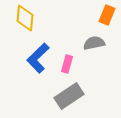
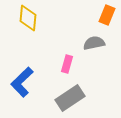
yellow diamond: moved 3 px right
blue L-shape: moved 16 px left, 24 px down
gray rectangle: moved 1 px right, 2 px down
